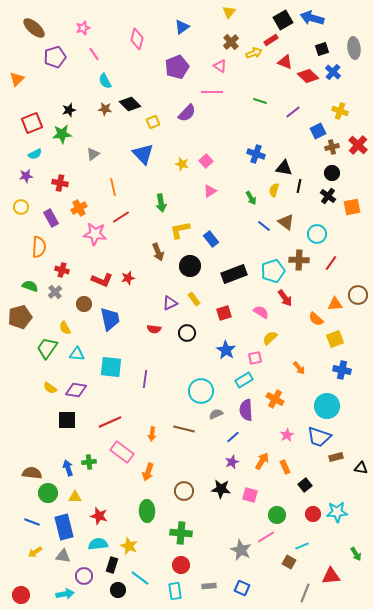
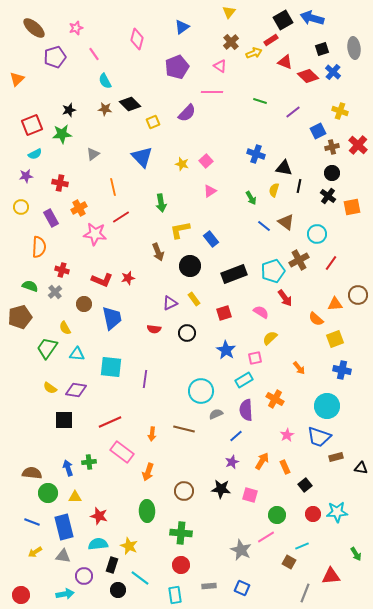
pink star at (83, 28): moved 7 px left
red square at (32, 123): moved 2 px down
blue triangle at (143, 154): moved 1 px left, 3 px down
brown cross at (299, 260): rotated 30 degrees counterclockwise
blue trapezoid at (110, 319): moved 2 px right, 1 px up
black square at (67, 420): moved 3 px left
blue line at (233, 437): moved 3 px right, 1 px up
cyan rectangle at (175, 591): moved 4 px down
